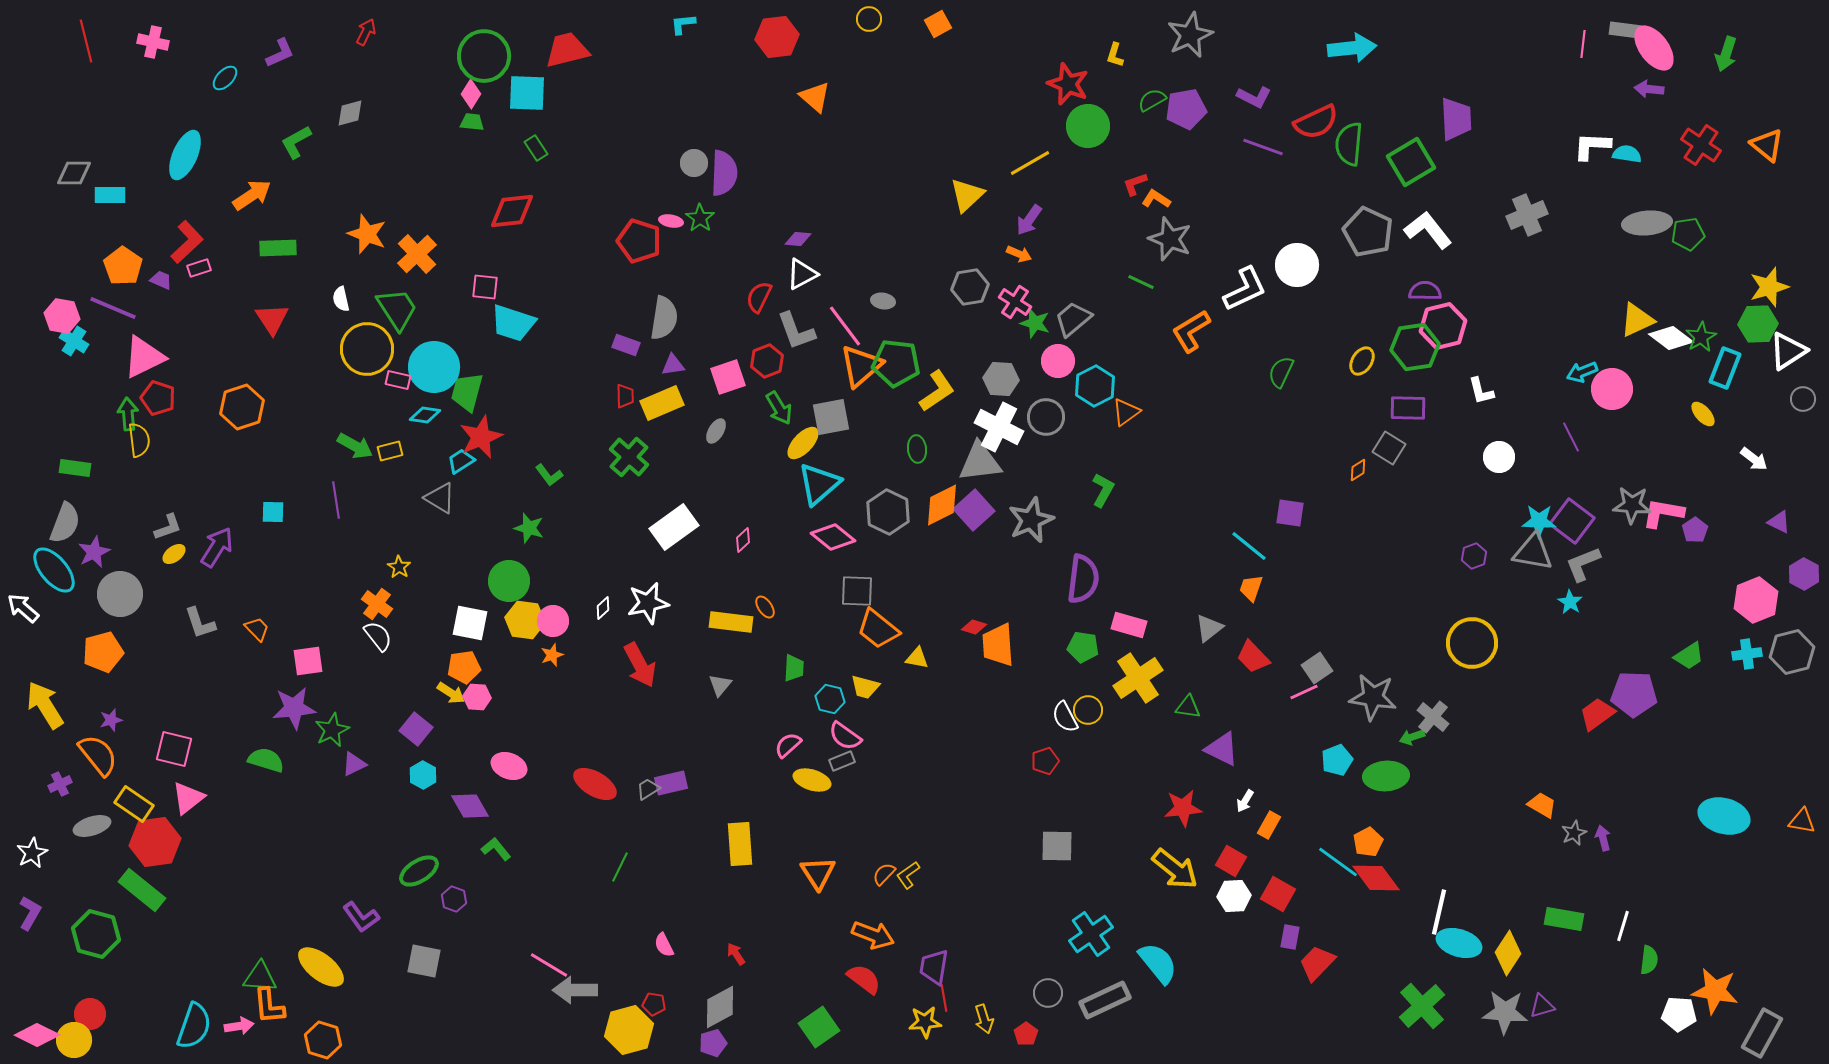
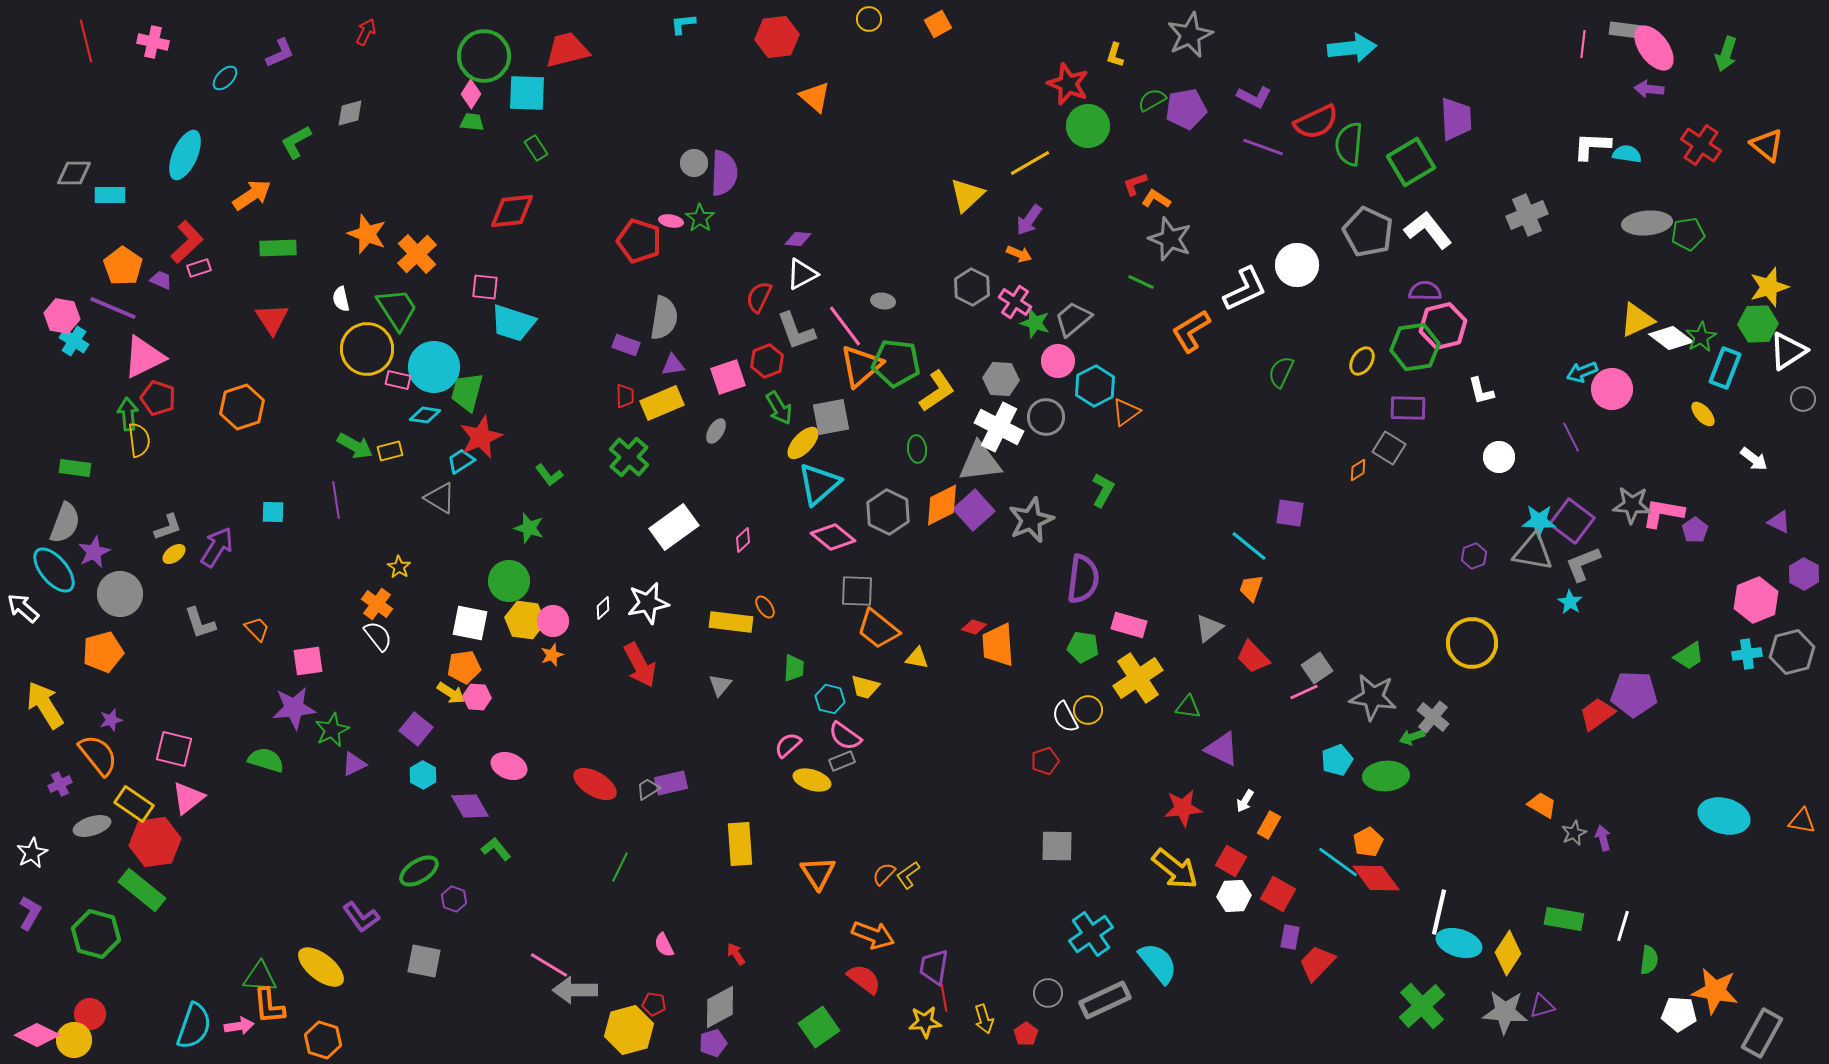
gray hexagon at (970, 287): moved 2 px right; rotated 24 degrees counterclockwise
